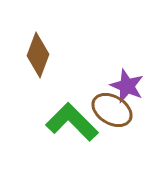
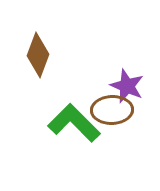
brown ellipse: rotated 33 degrees counterclockwise
green L-shape: moved 2 px right, 1 px down
